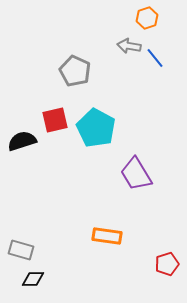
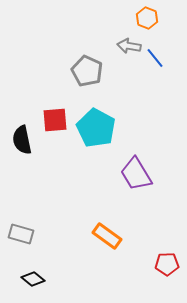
orange hexagon: rotated 20 degrees counterclockwise
gray pentagon: moved 12 px right
red square: rotated 8 degrees clockwise
black semicircle: moved 1 px up; rotated 84 degrees counterclockwise
orange rectangle: rotated 28 degrees clockwise
gray rectangle: moved 16 px up
red pentagon: rotated 15 degrees clockwise
black diamond: rotated 40 degrees clockwise
